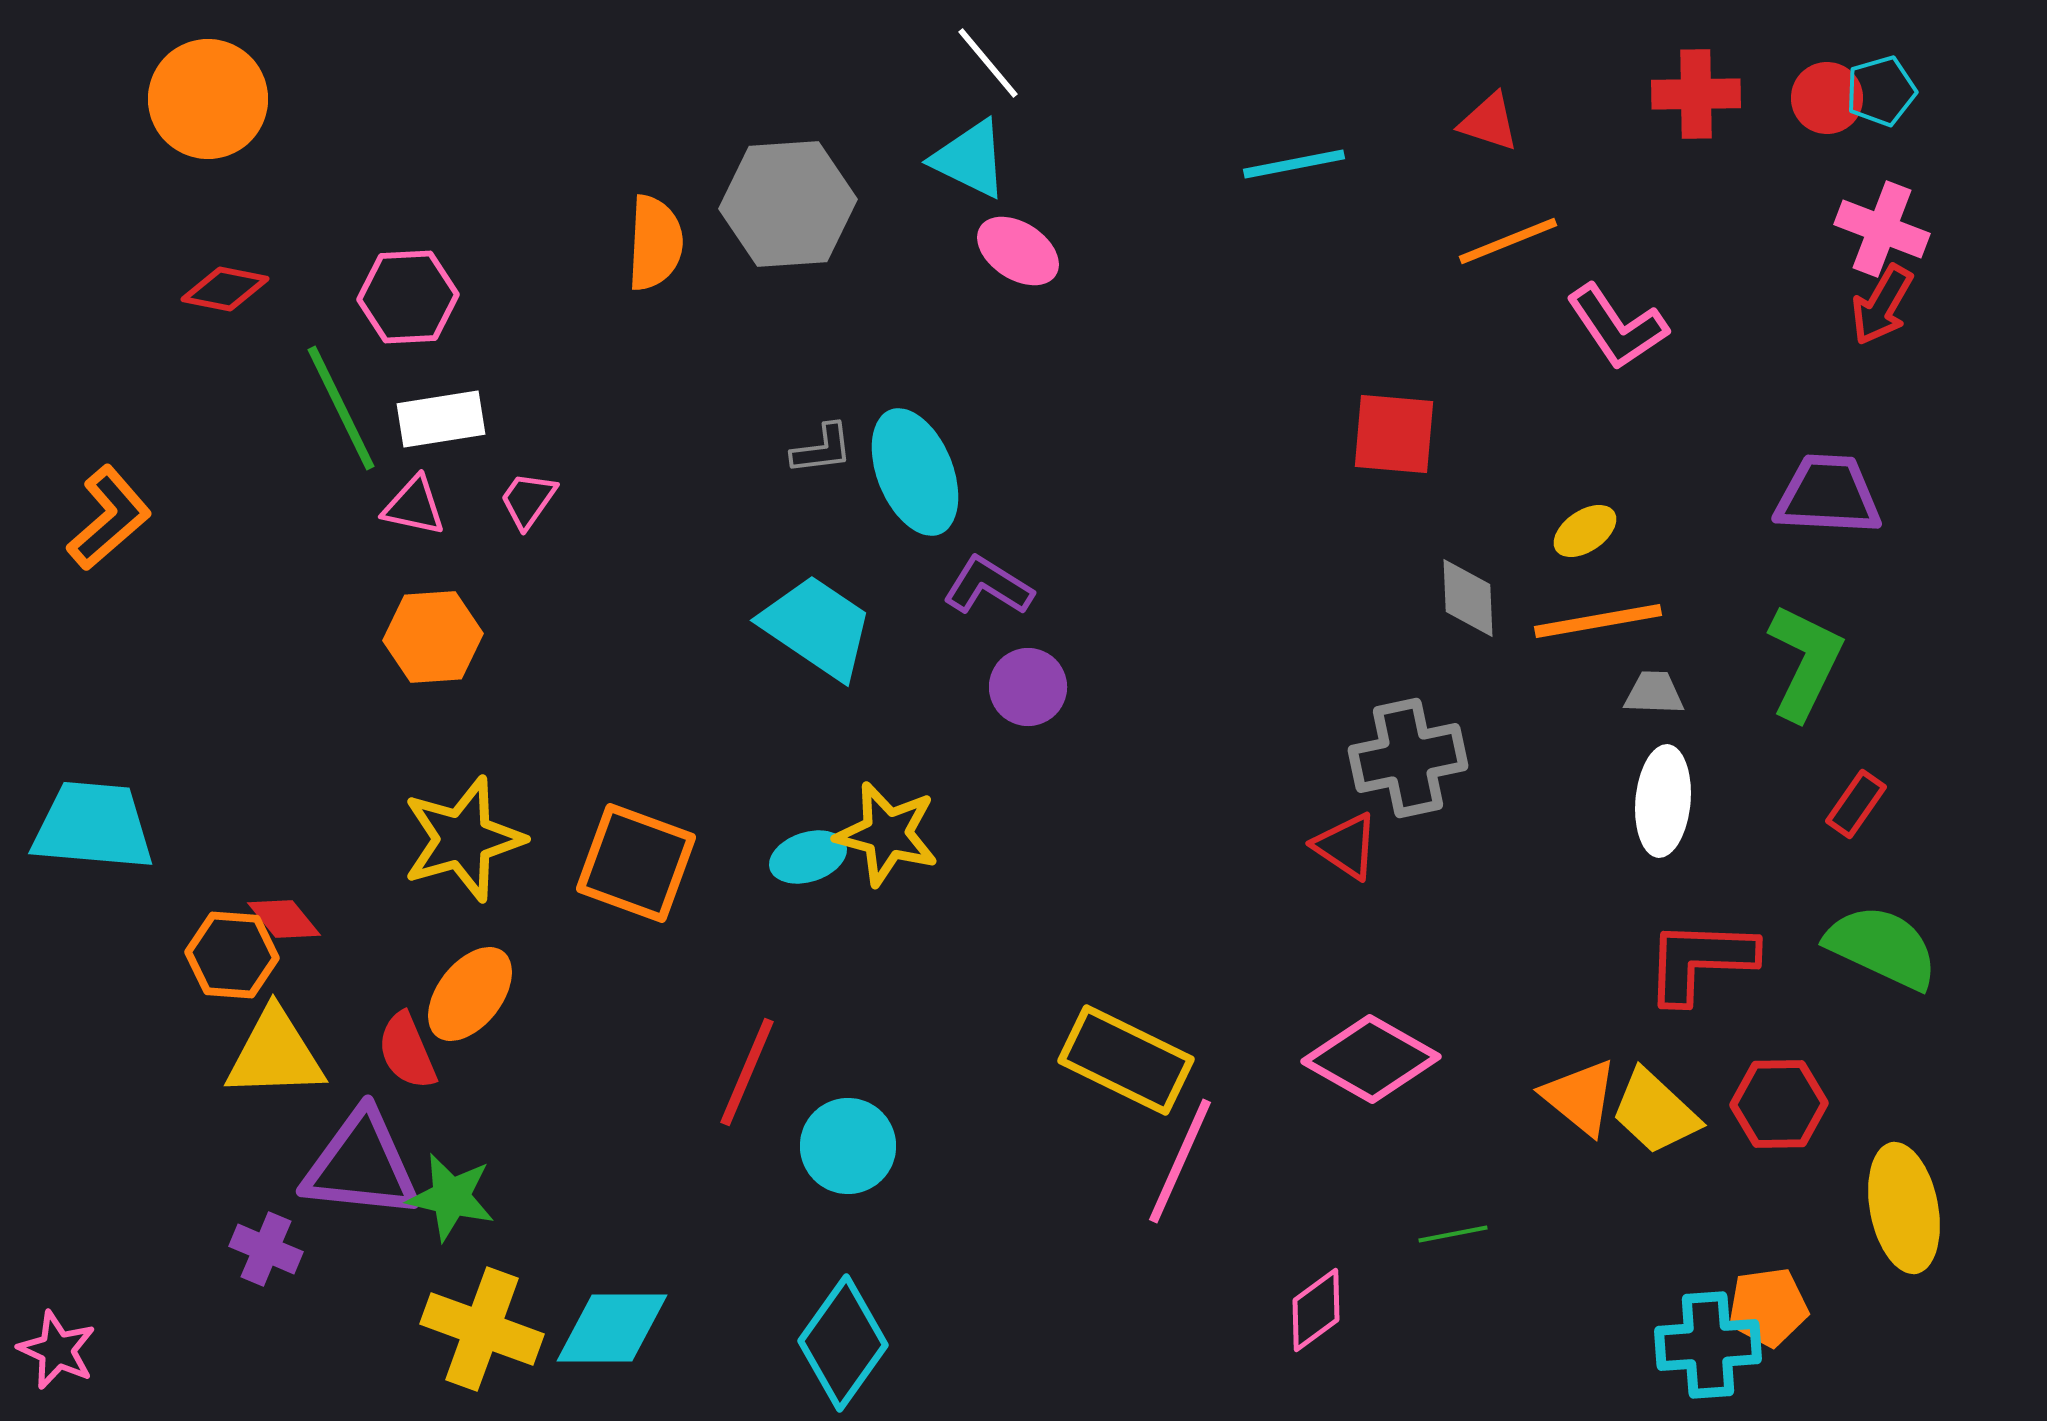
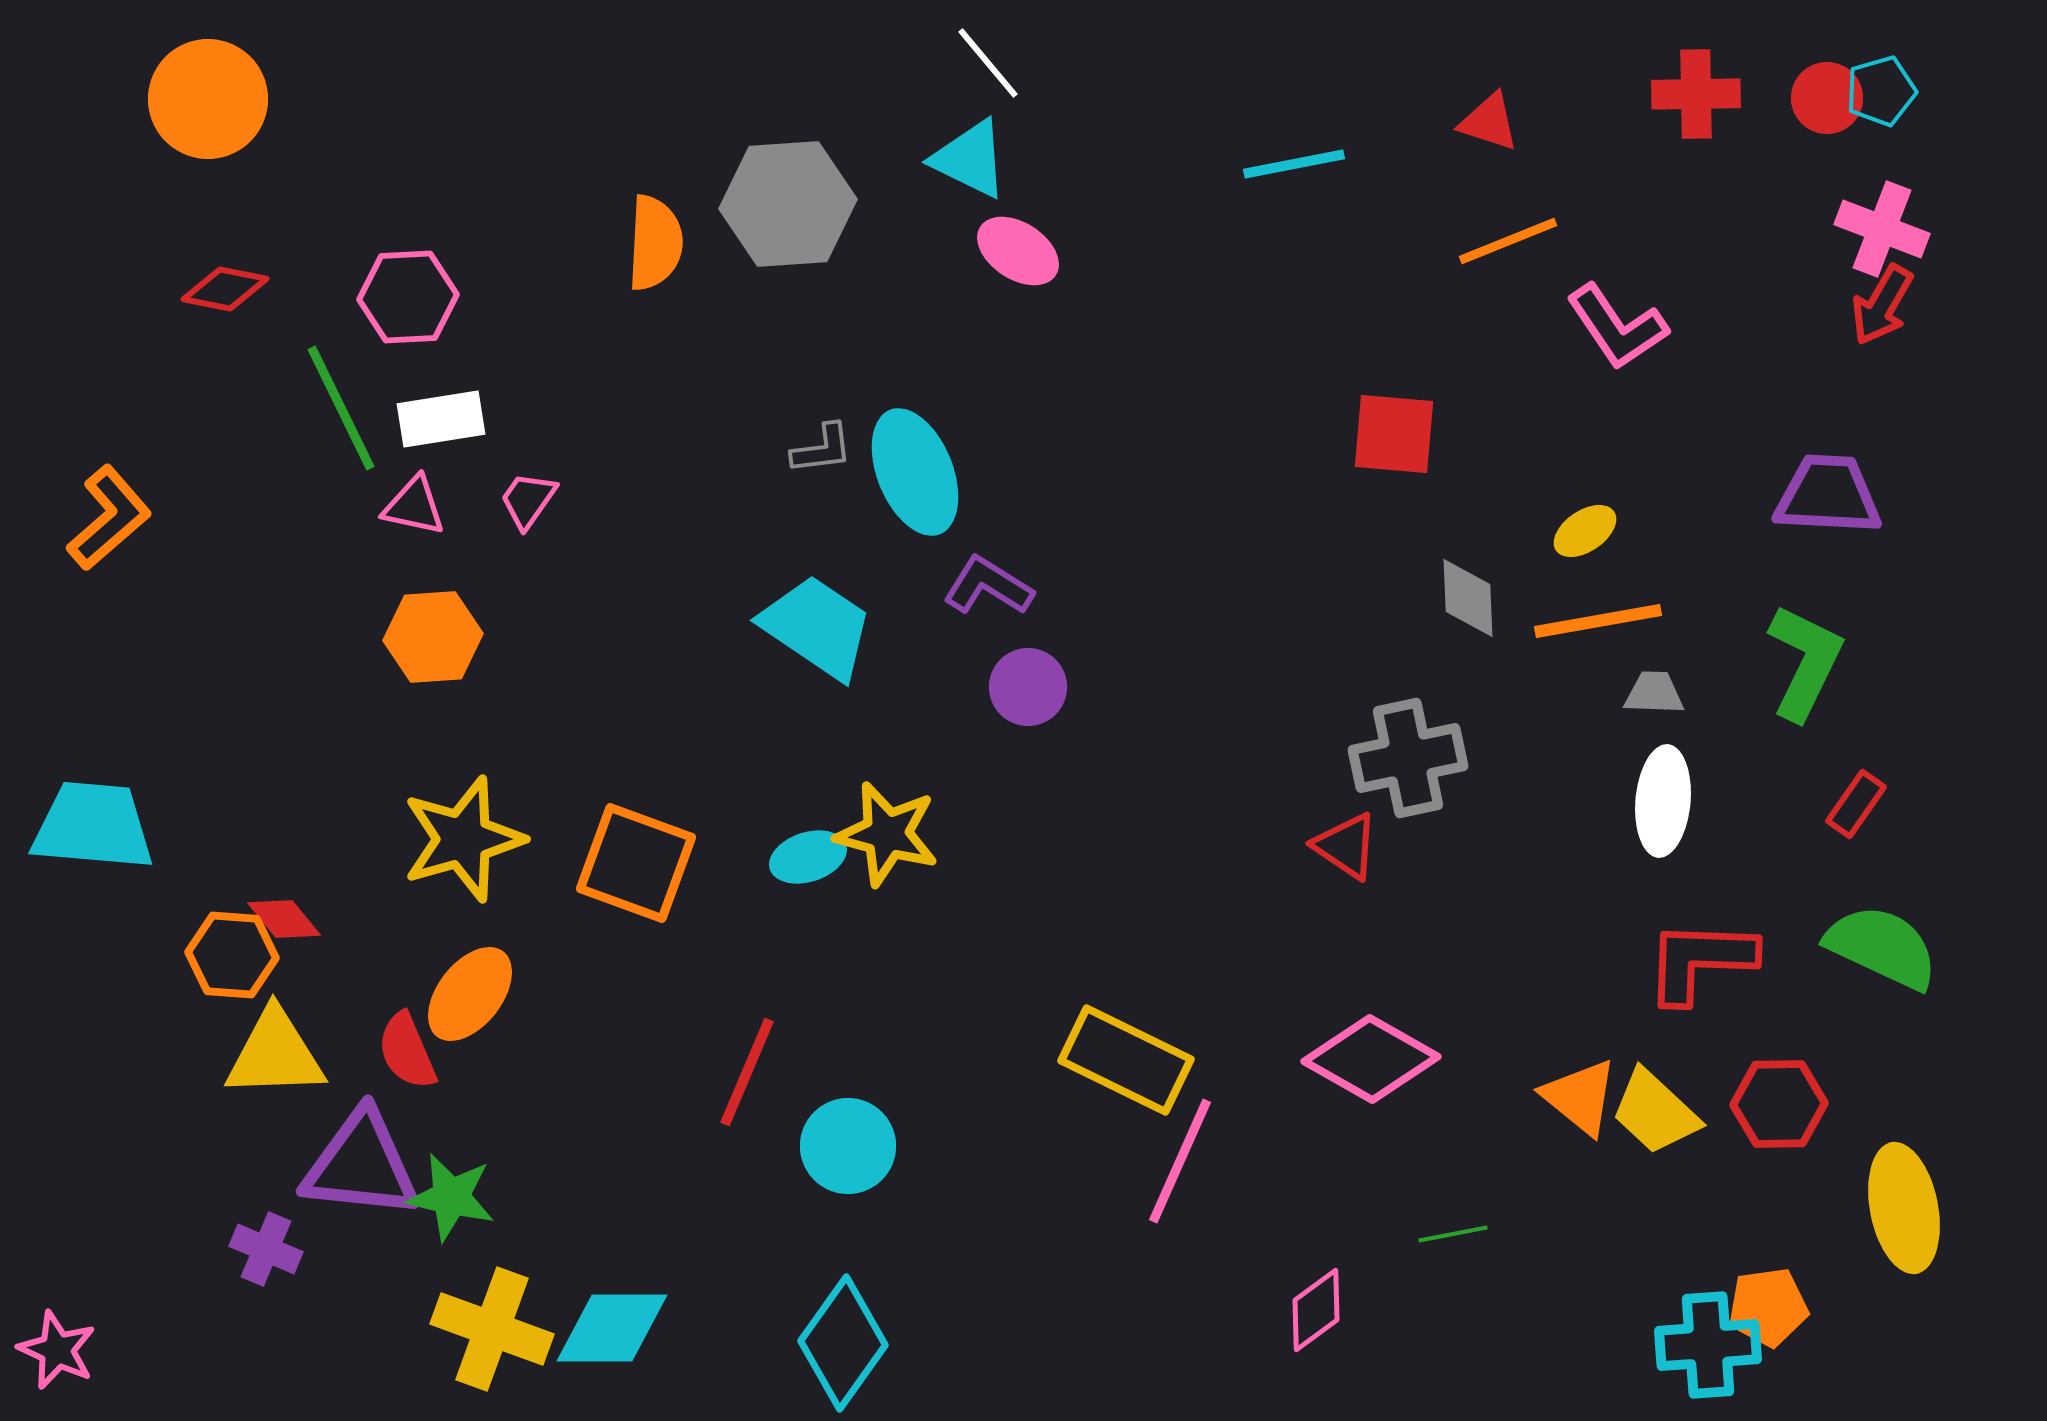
yellow cross at (482, 1329): moved 10 px right
